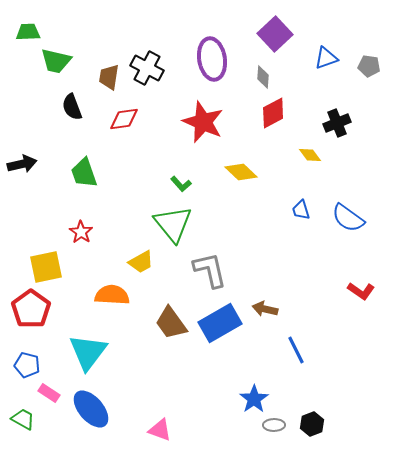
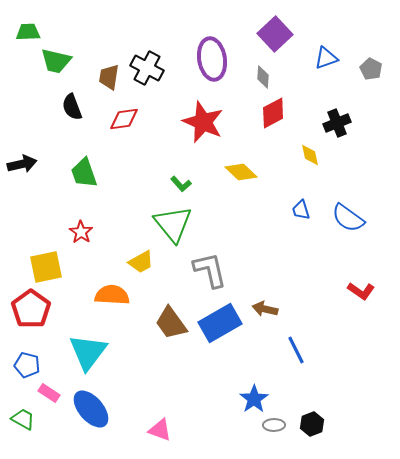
gray pentagon at (369, 66): moved 2 px right, 3 px down; rotated 20 degrees clockwise
yellow diamond at (310, 155): rotated 25 degrees clockwise
